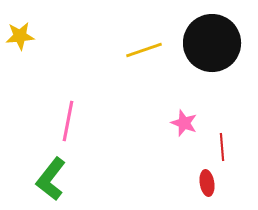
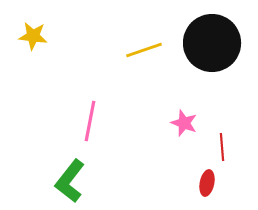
yellow star: moved 13 px right; rotated 12 degrees clockwise
pink line: moved 22 px right
green L-shape: moved 19 px right, 2 px down
red ellipse: rotated 20 degrees clockwise
